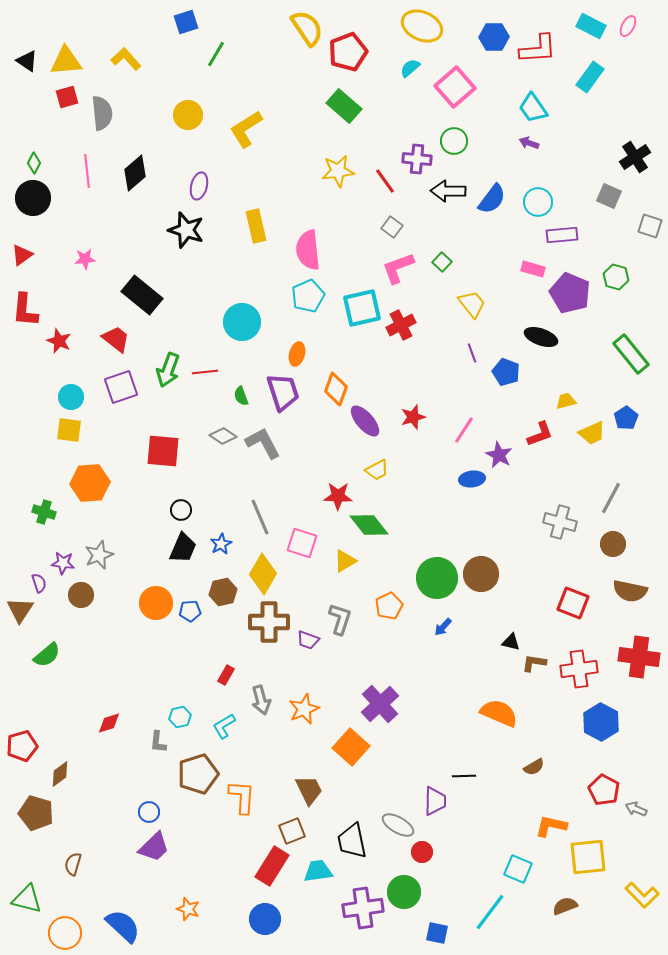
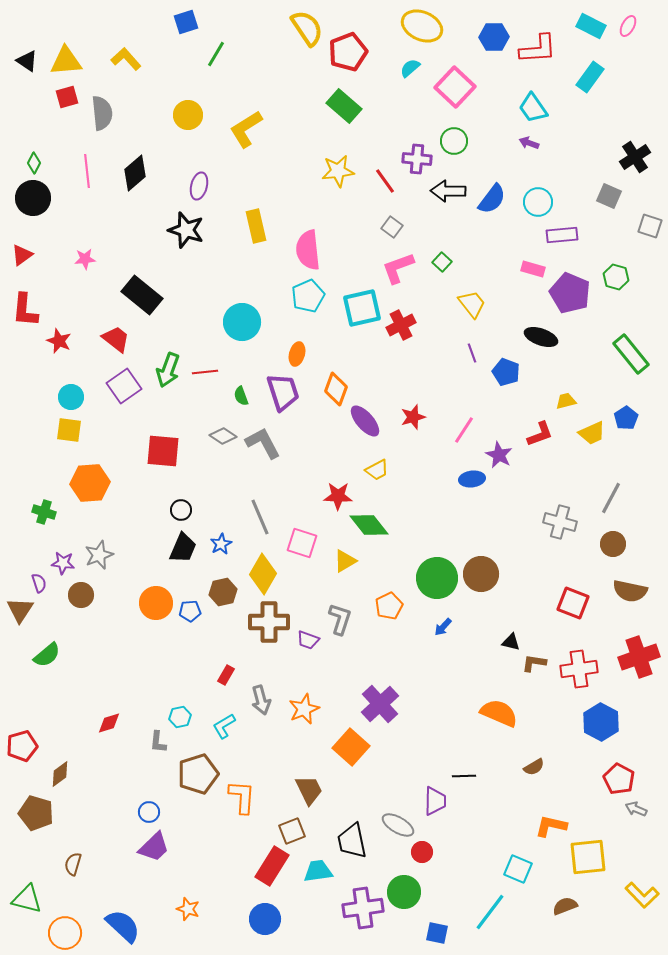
pink square at (455, 87): rotated 6 degrees counterclockwise
purple square at (121, 387): moved 3 px right, 1 px up; rotated 16 degrees counterclockwise
red cross at (639, 657): rotated 27 degrees counterclockwise
red pentagon at (604, 790): moved 15 px right, 11 px up
